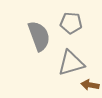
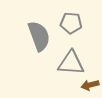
gray triangle: rotated 20 degrees clockwise
brown arrow: rotated 24 degrees counterclockwise
